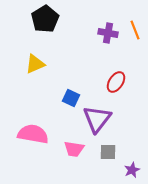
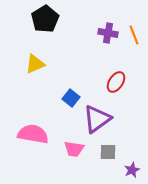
orange line: moved 1 px left, 5 px down
blue square: rotated 12 degrees clockwise
purple triangle: rotated 16 degrees clockwise
